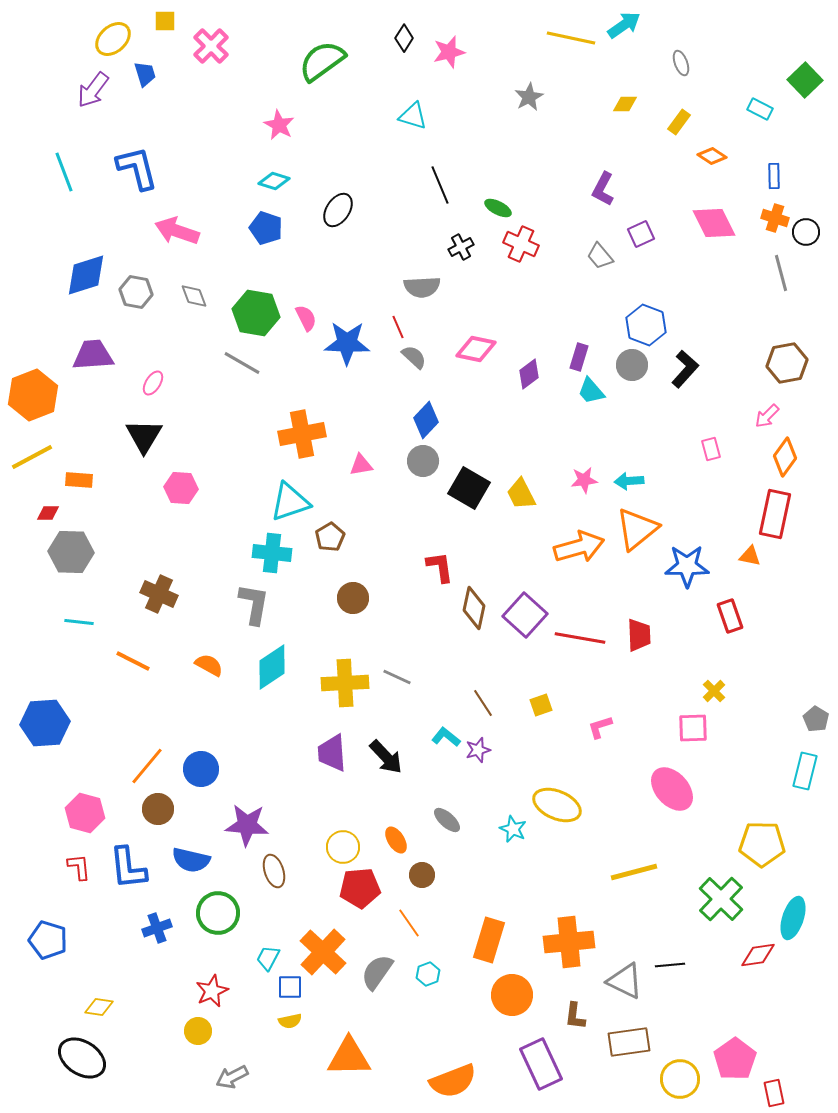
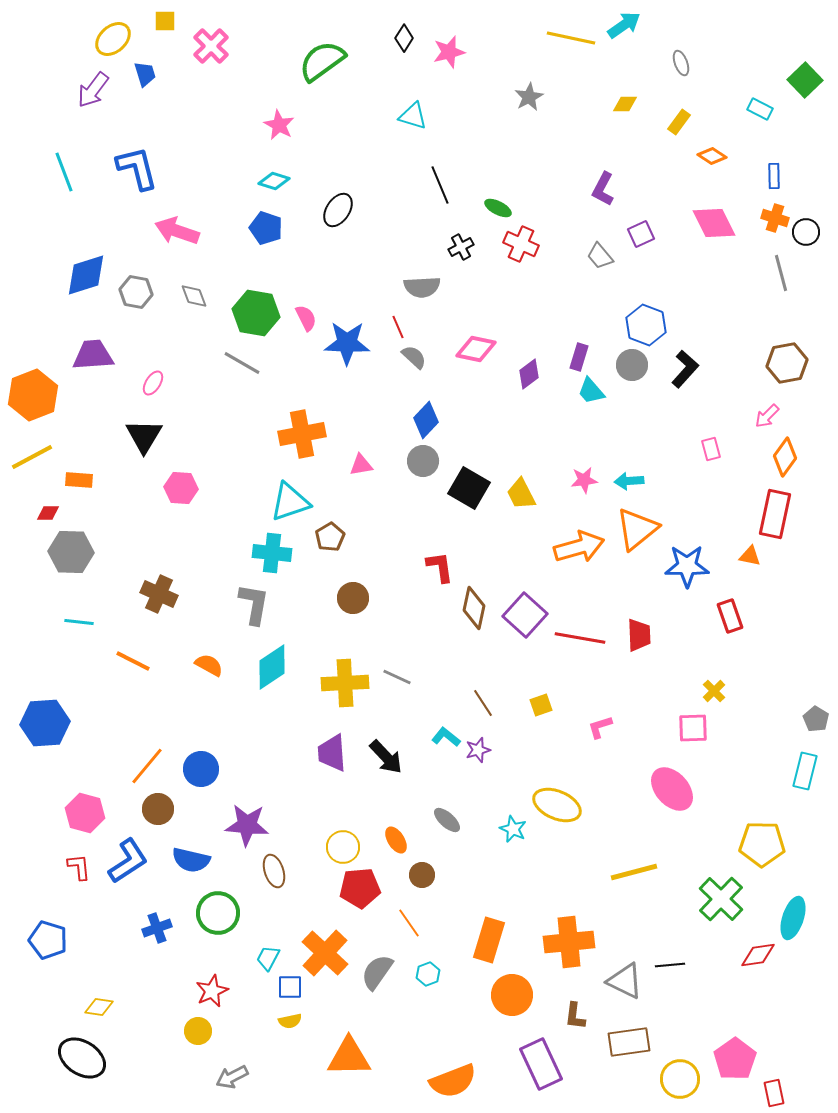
blue L-shape at (128, 868): moved 7 px up; rotated 117 degrees counterclockwise
orange cross at (323, 952): moved 2 px right, 1 px down
